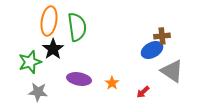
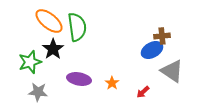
orange ellipse: rotated 60 degrees counterclockwise
